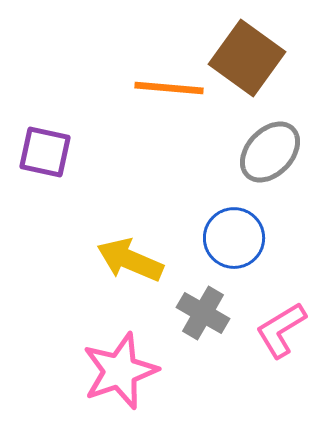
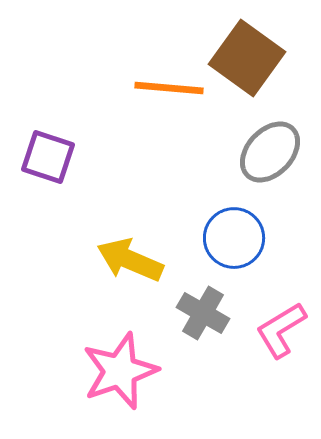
purple square: moved 3 px right, 5 px down; rotated 6 degrees clockwise
